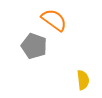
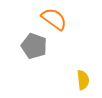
orange semicircle: moved 1 px up
